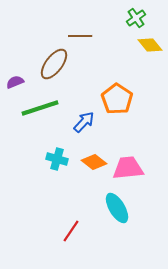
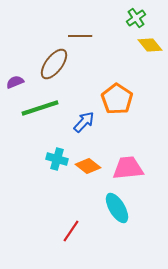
orange diamond: moved 6 px left, 4 px down
